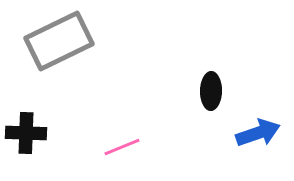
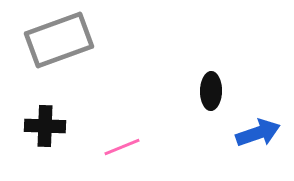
gray rectangle: moved 1 px up; rotated 6 degrees clockwise
black cross: moved 19 px right, 7 px up
